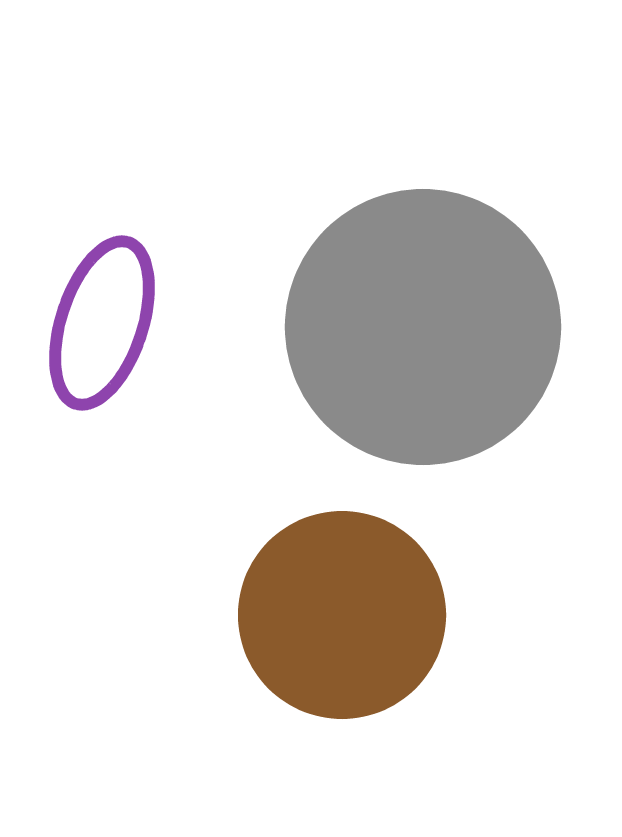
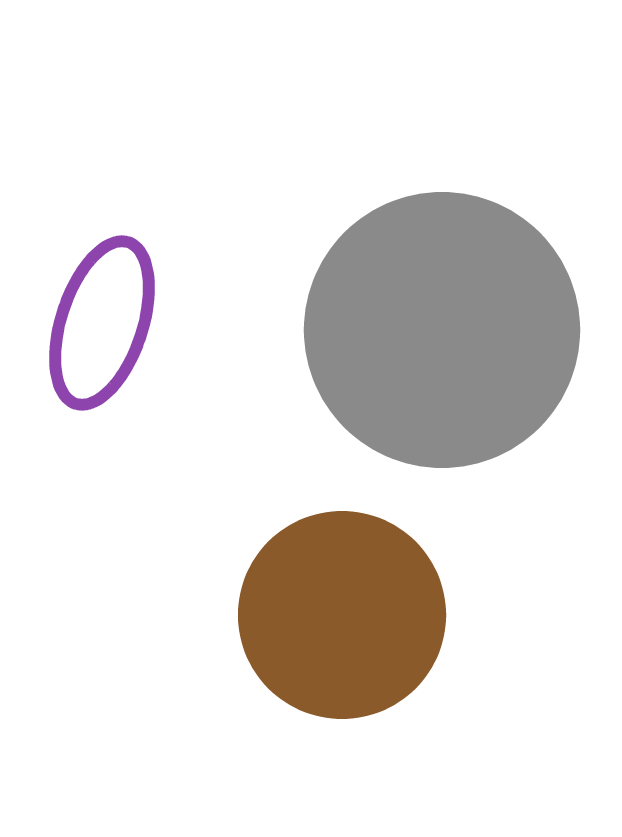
gray circle: moved 19 px right, 3 px down
